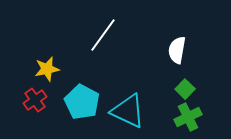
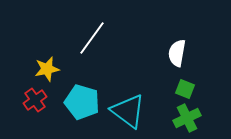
white line: moved 11 px left, 3 px down
white semicircle: moved 3 px down
green square: rotated 24 degrees counterclockwise
cyan pentagon: rotated 12 degrees counterclockwise
cyan triangle: rotated 12 degrees clockwise
green cross: moved 1 px left, 1 px down
